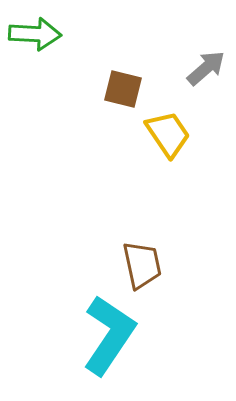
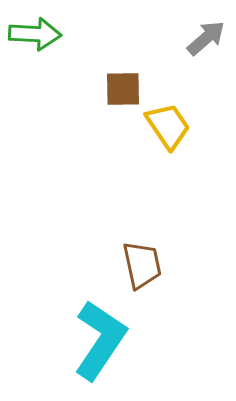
gray arrow: moved 30 px up
brown square: rotated 15 degrees counterclockwise
yellow trapezoid: moved 8 px up
cyan L-shape: moved 9 px left, 5 px down
